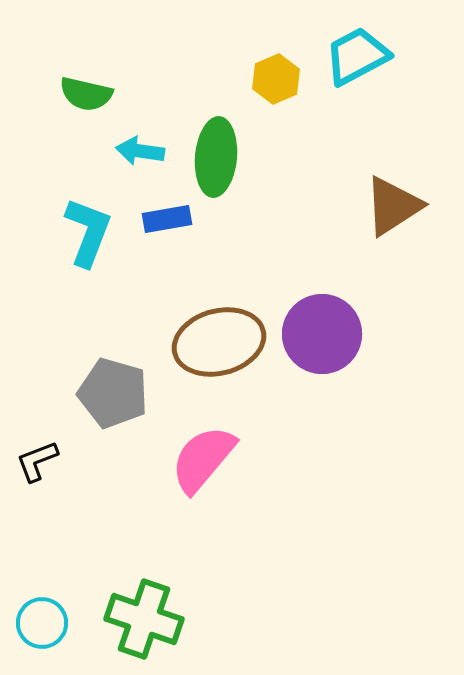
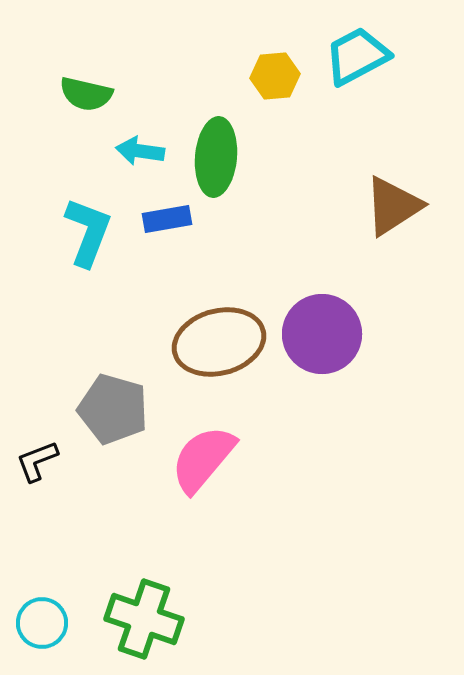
yellow hexagon: moved 1 px left, 3 px up; rotated 18 degrees clockwise
gray pentagon: moved 16 px down
